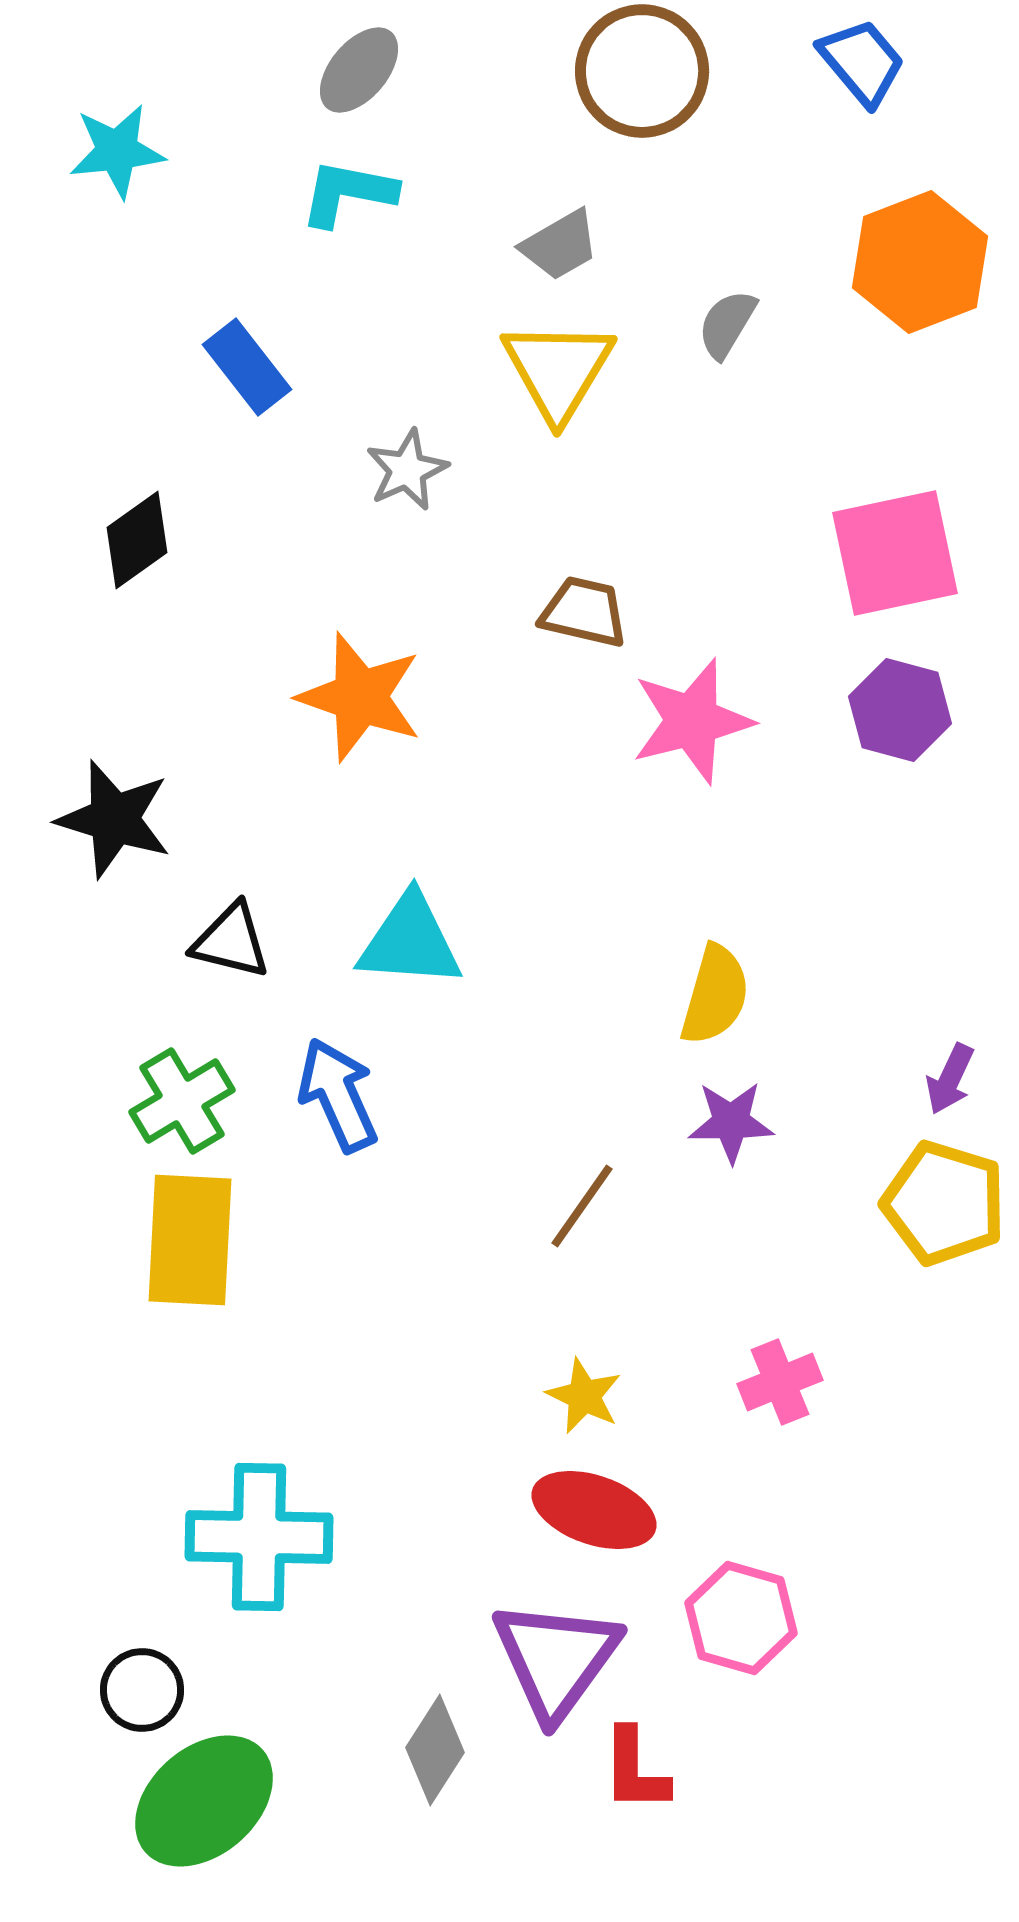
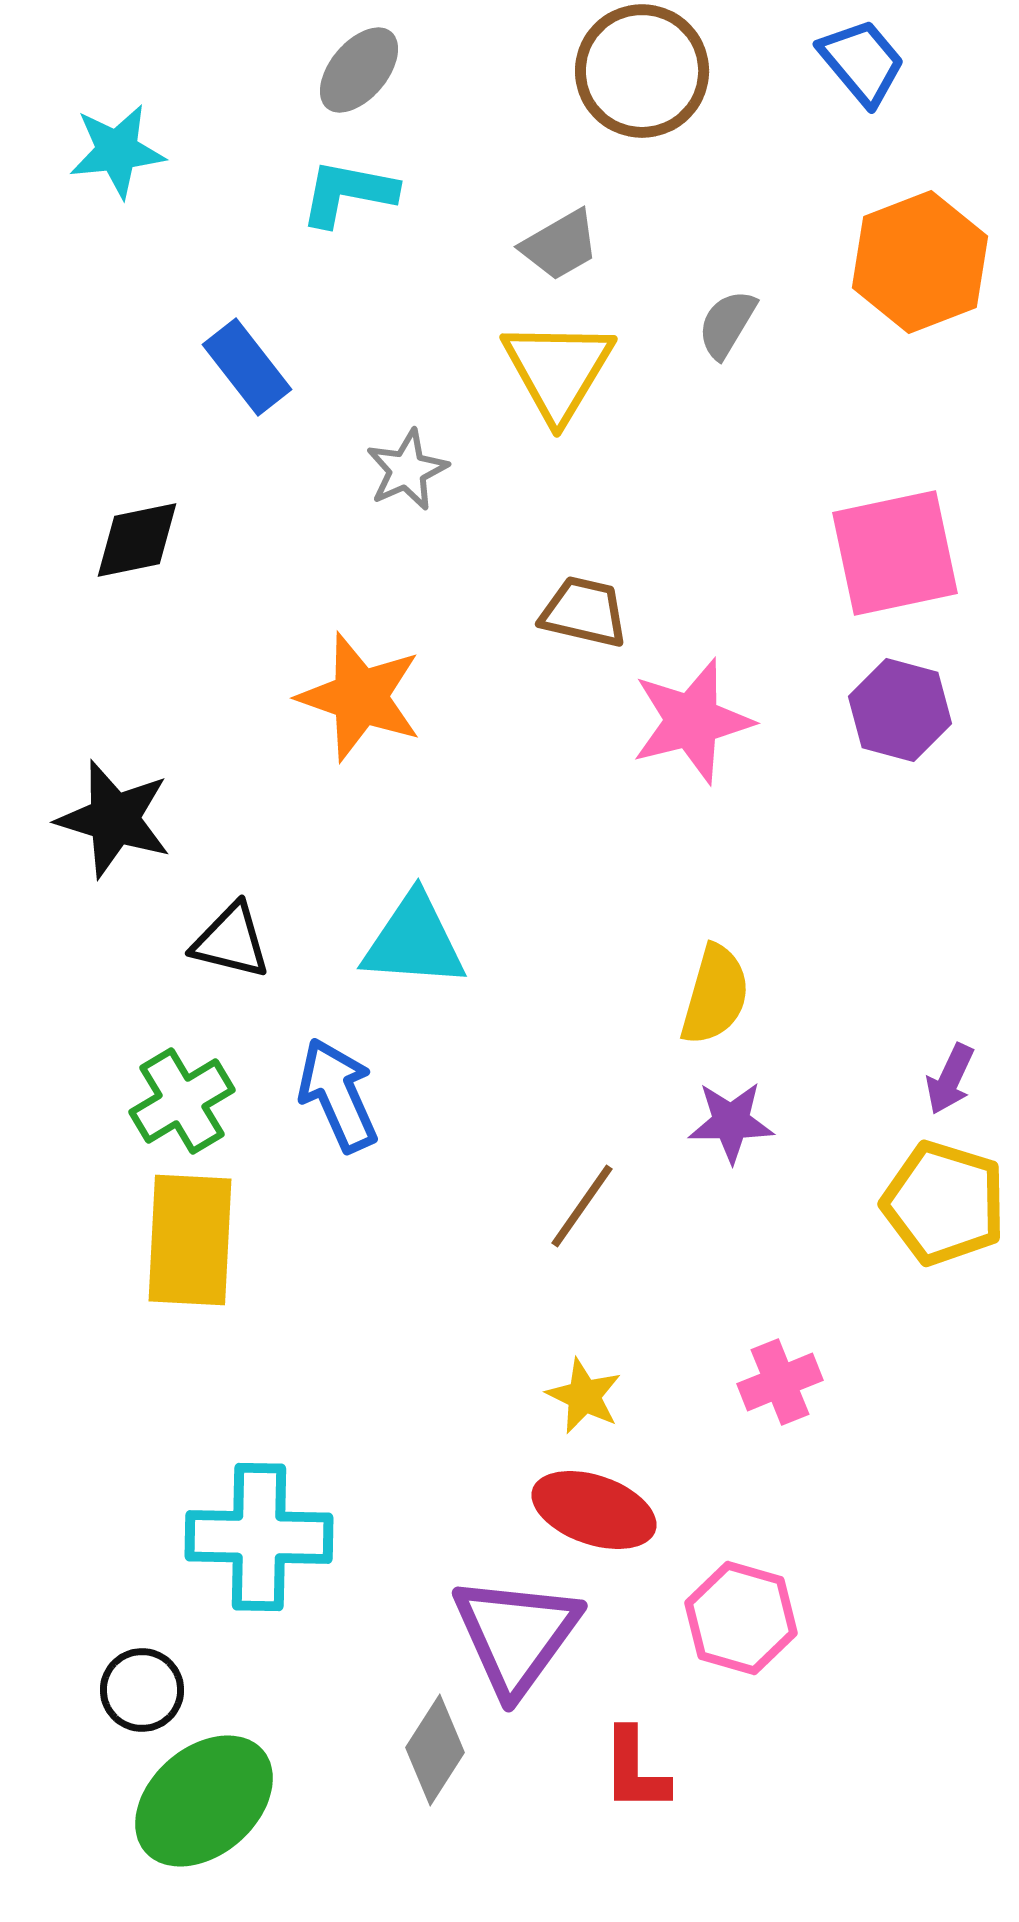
black diamond: rotated 24 degrees clockwise
cyan triangle: moved 4 px right
purple triangle: moved 40 px left, 24 px up
